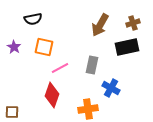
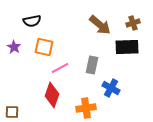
black semicircle: moved 1 px left, 2 px down
brown arrow: rotated 80 degrees counterclockwise
black rectangle: rotated 10 degrees clockwise
orange cross: moved 2 px left, 1 px up
